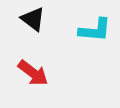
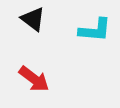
red arrow: moved 1 px right, 6 px down
